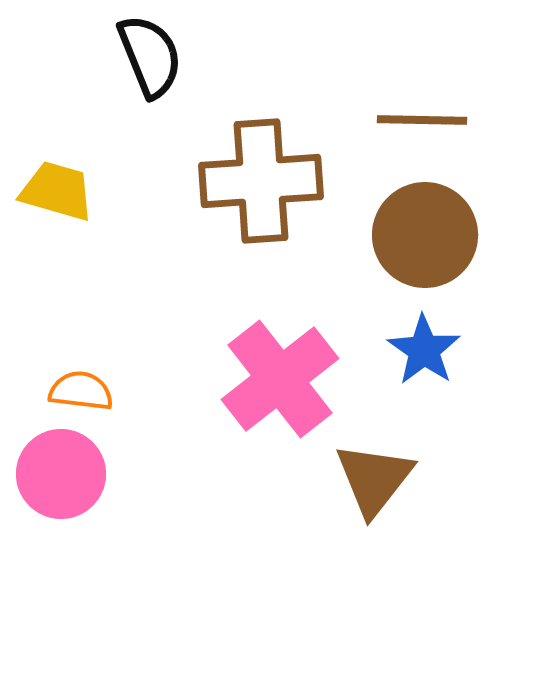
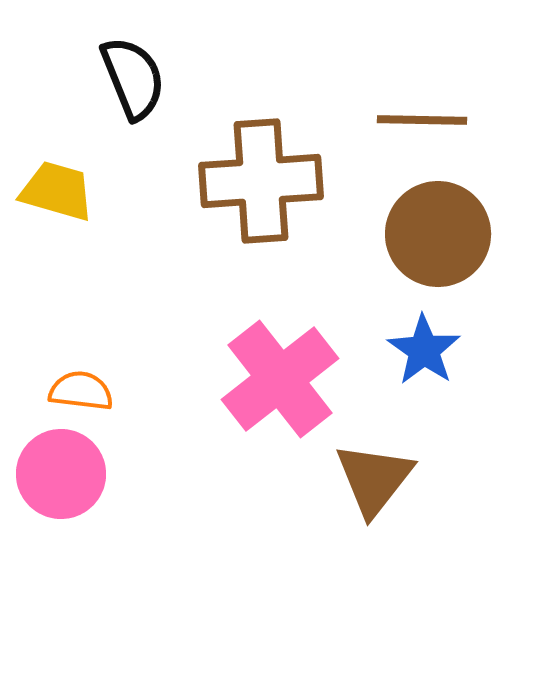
black semicircle: moved 17 px left, 22 px down
brown circle: moved 13 px right, 1 px up
